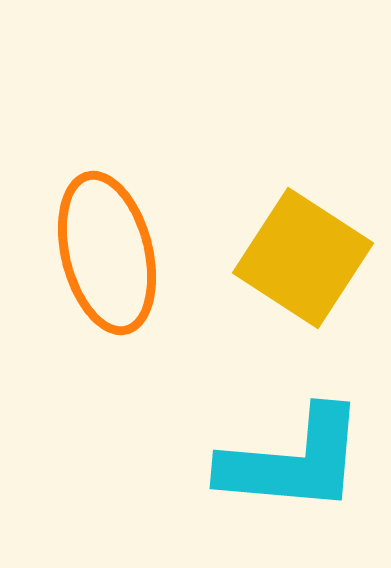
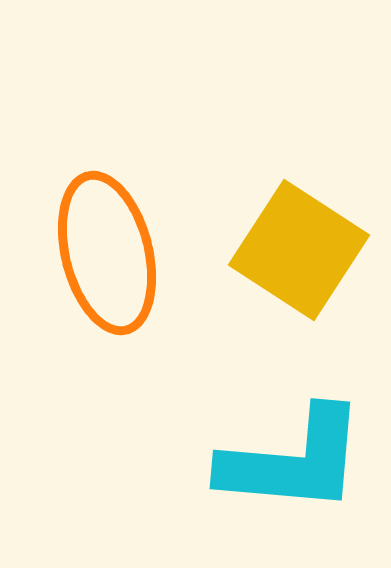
yellow square: moved 4 px left, 8 px up
